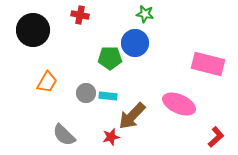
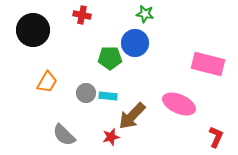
red cross: moved 2 px right
red L-shape: rotated 25 degrees counterclockwise
